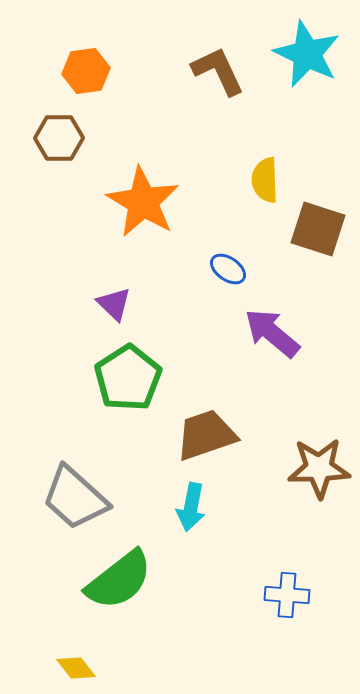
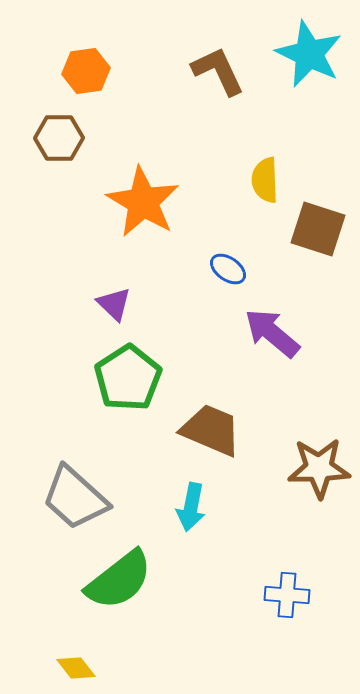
cyan star: moved 2 px right
brown trapezoid: moved 5 px right, 5 px up; rotated 42 degrees clockwise
